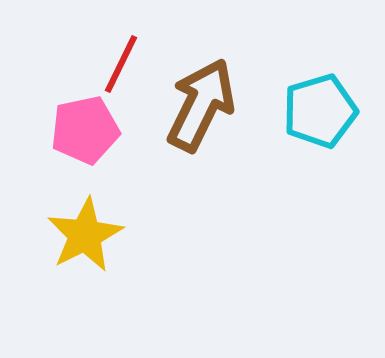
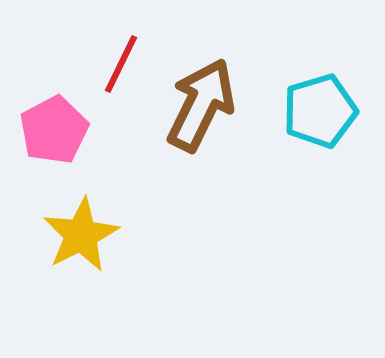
pink pentagon: moved 31 px left; rotated 16 degrees counterclockwise
yellow star: moved 4 px left
